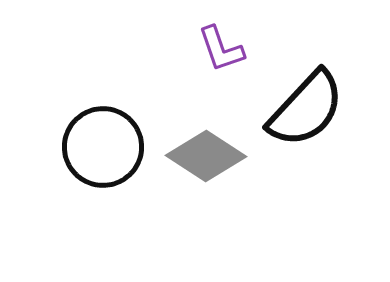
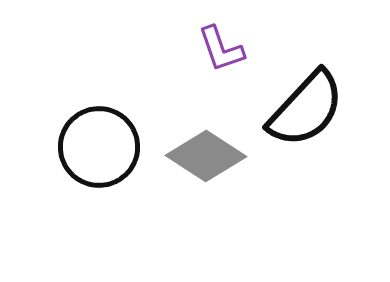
black circle: moved 4 px left
